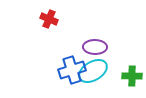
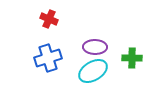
blue cross: moved 24 px left, 12 px up
green cross: moved 18 px up
